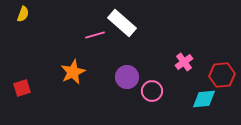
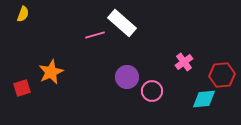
orange star: moved 22 px left
